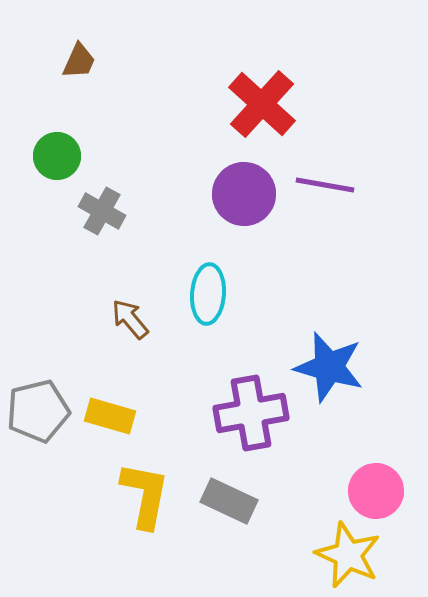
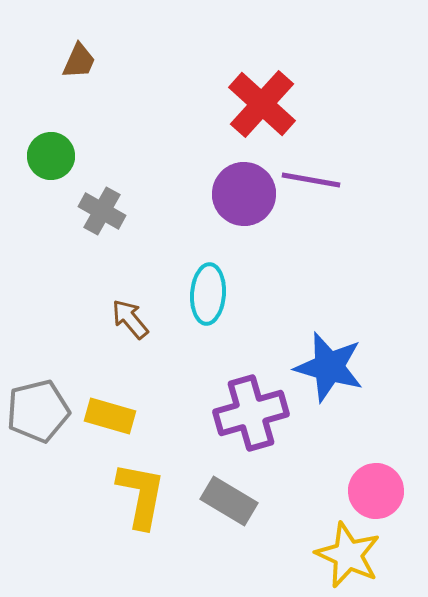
green circle: moved 6 px left
purple line: moved 14 px left, 5 px up
purple cross: rotated 6 degrees counterclockwise
yellow L-shape: moved 4 px left
gray rectangle: rotated 6 degrees clockwise
